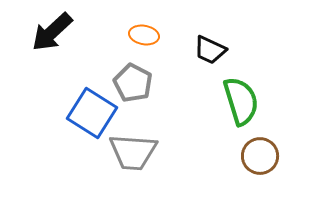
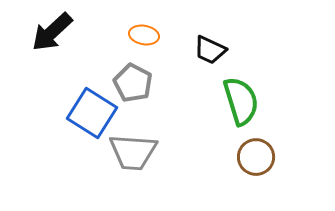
brown circle: moved 4 px left, 1 px down
